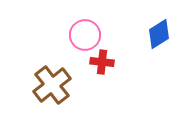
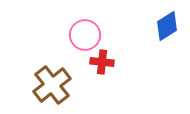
blue diamond: moved 8 px right, 8 px up
